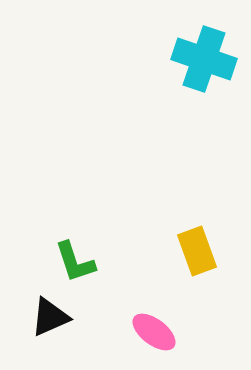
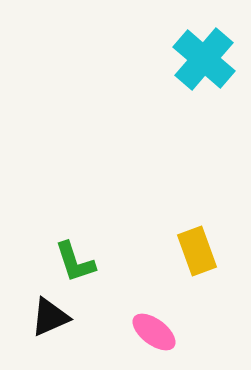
cyan cross: rotated 22 degrees clockwise
